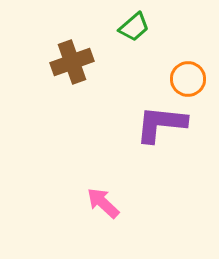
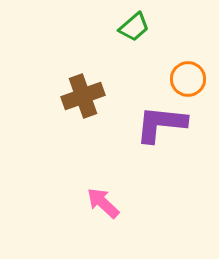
brown cross: moved 11 px right, 34 px down
